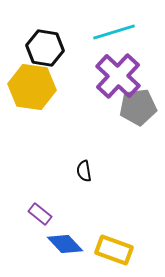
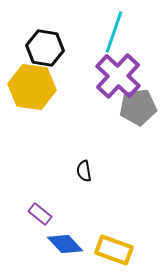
cyan line: rotated 54 degrees counterclockwise
